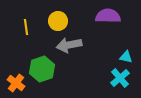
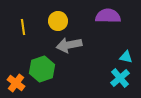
yellow line: moved 3 px left
